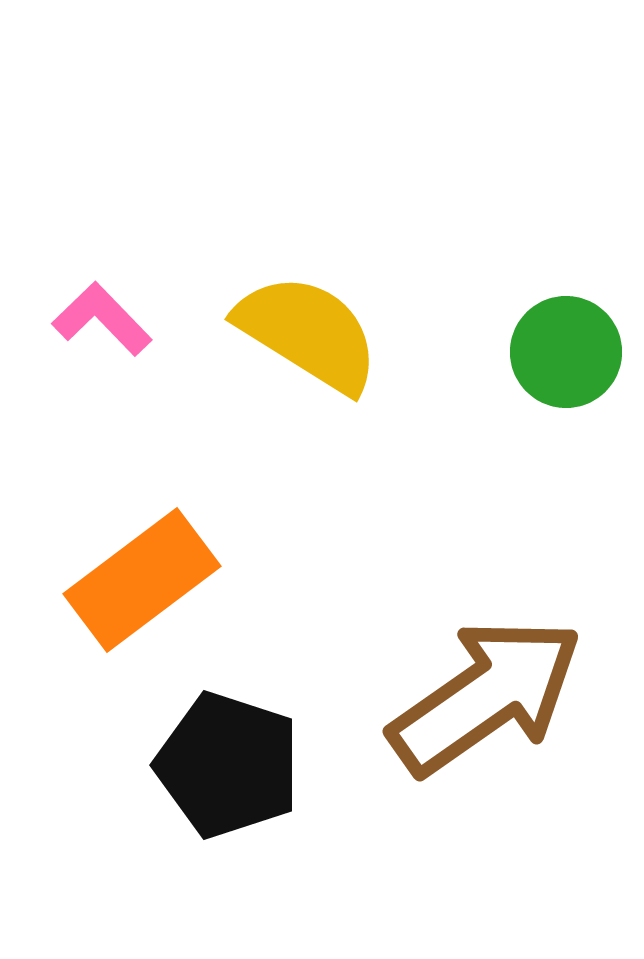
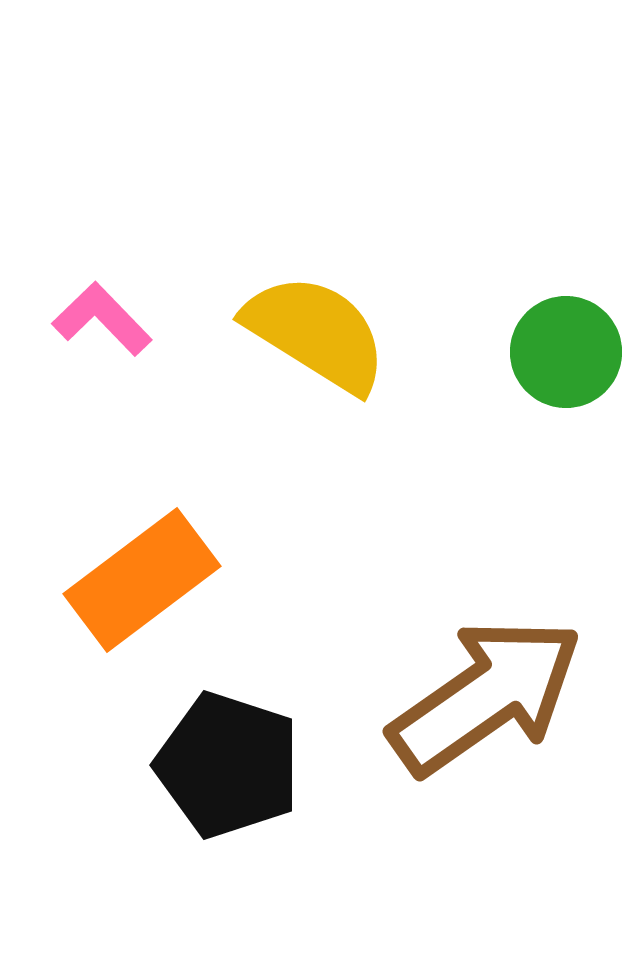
yellow semicircle: moved 8 px right
